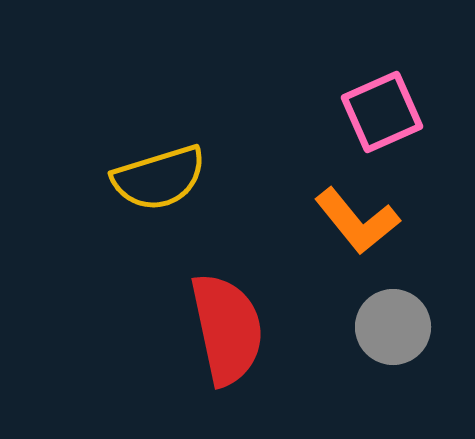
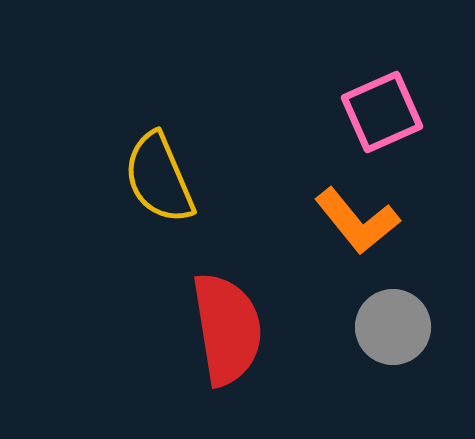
yellow semicircle: rotated 84 degrees clockwise
red semicircle: rotated 3 degrees clockwise
